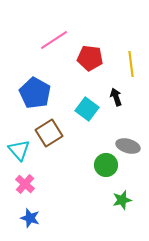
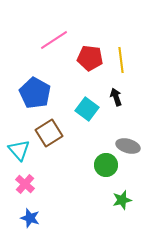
yellow line: moved 10 px left, 4 px up
